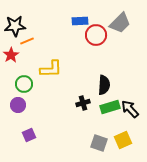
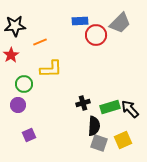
orange line: moved 13 px right, 1 px down
black semicircle: moved 10 px left, 41 px down
